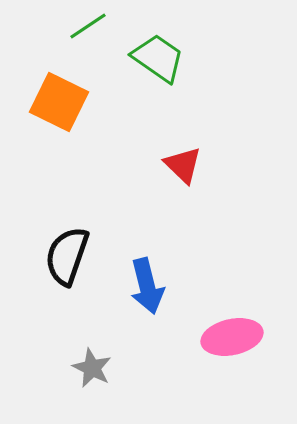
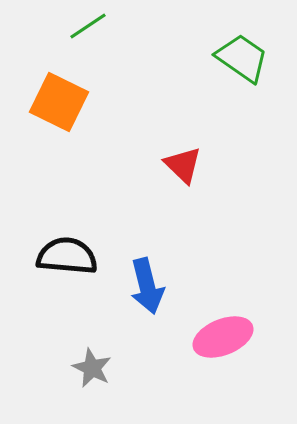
green trapezoid: moved 84 px right
black semicircle: rotated 76 degrees clockwise
pink ellipse: moved 9 px left; rotated 10 degrees counterclockwise
